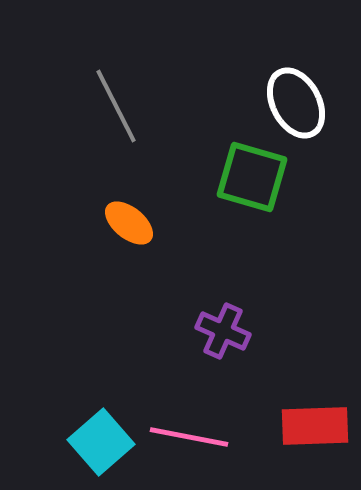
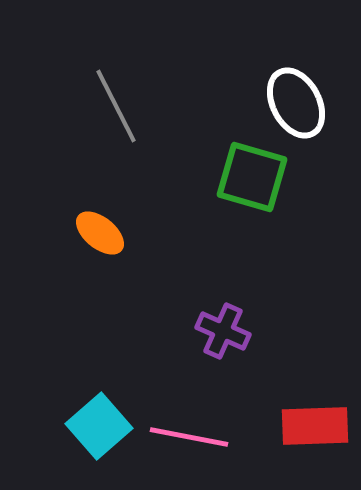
orange ellipse: moved 29 px left, 10 px down
cyan square: moved 2 px left, 16 px up
